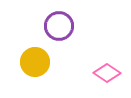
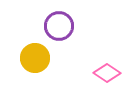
yellow circle: moved 4 px up
